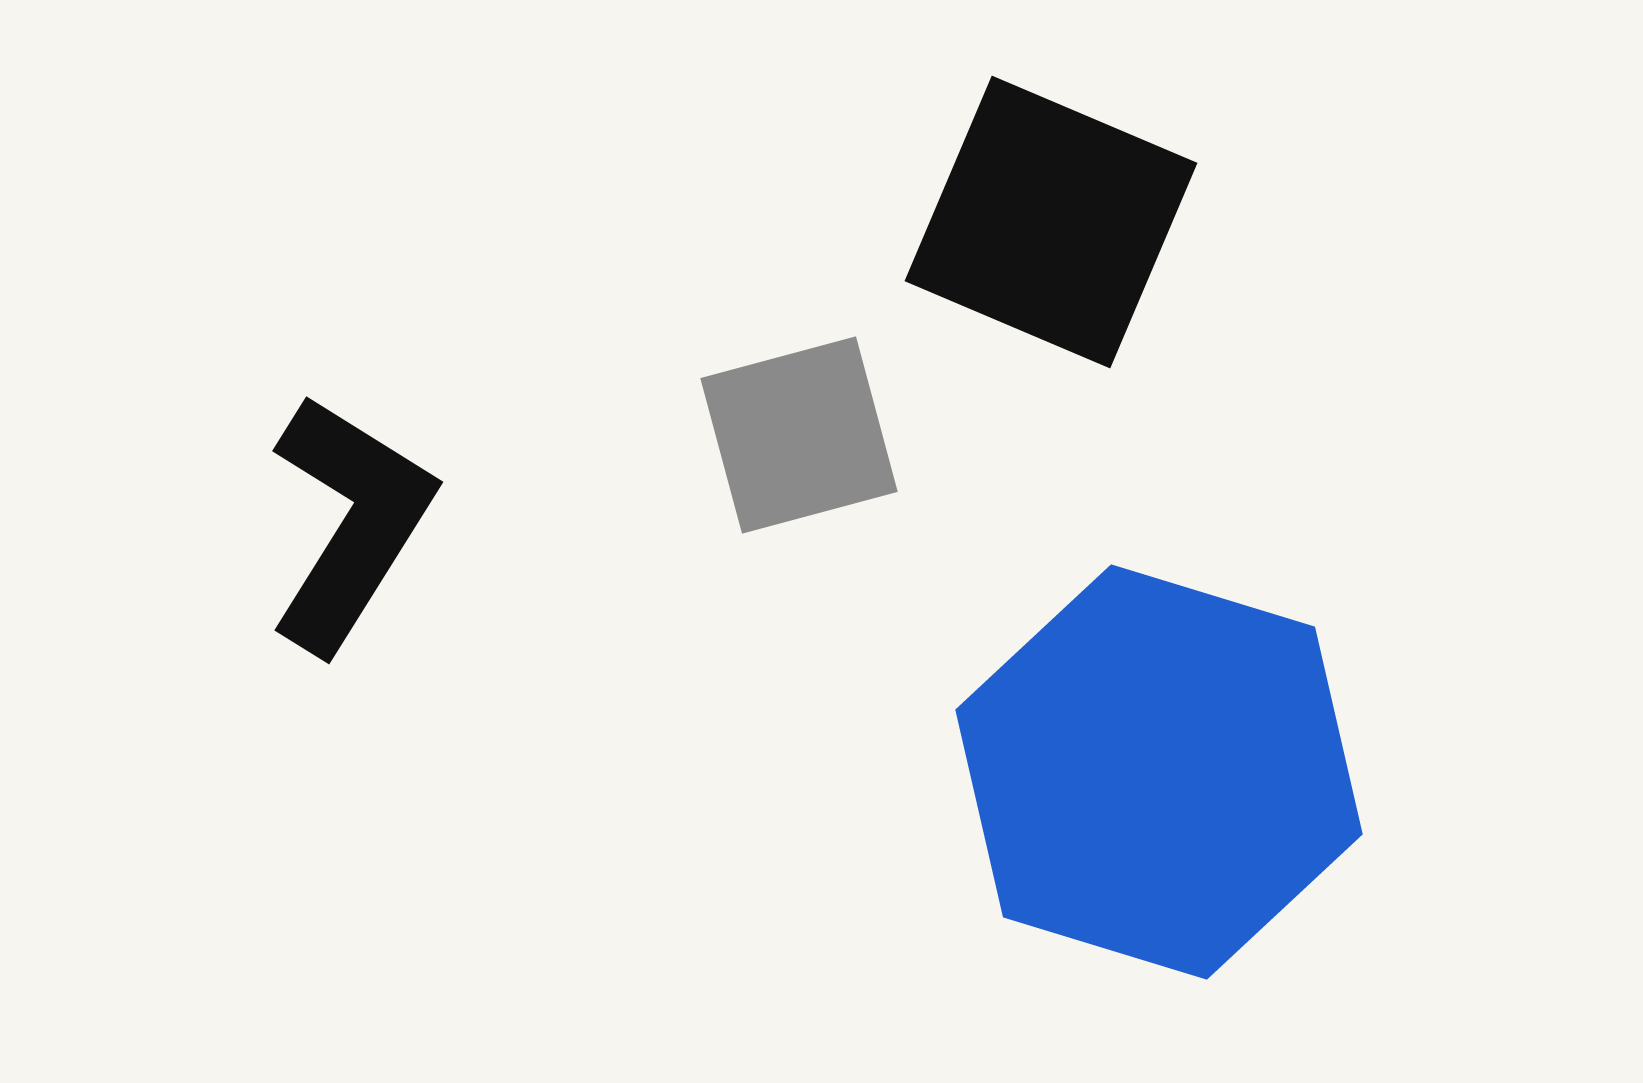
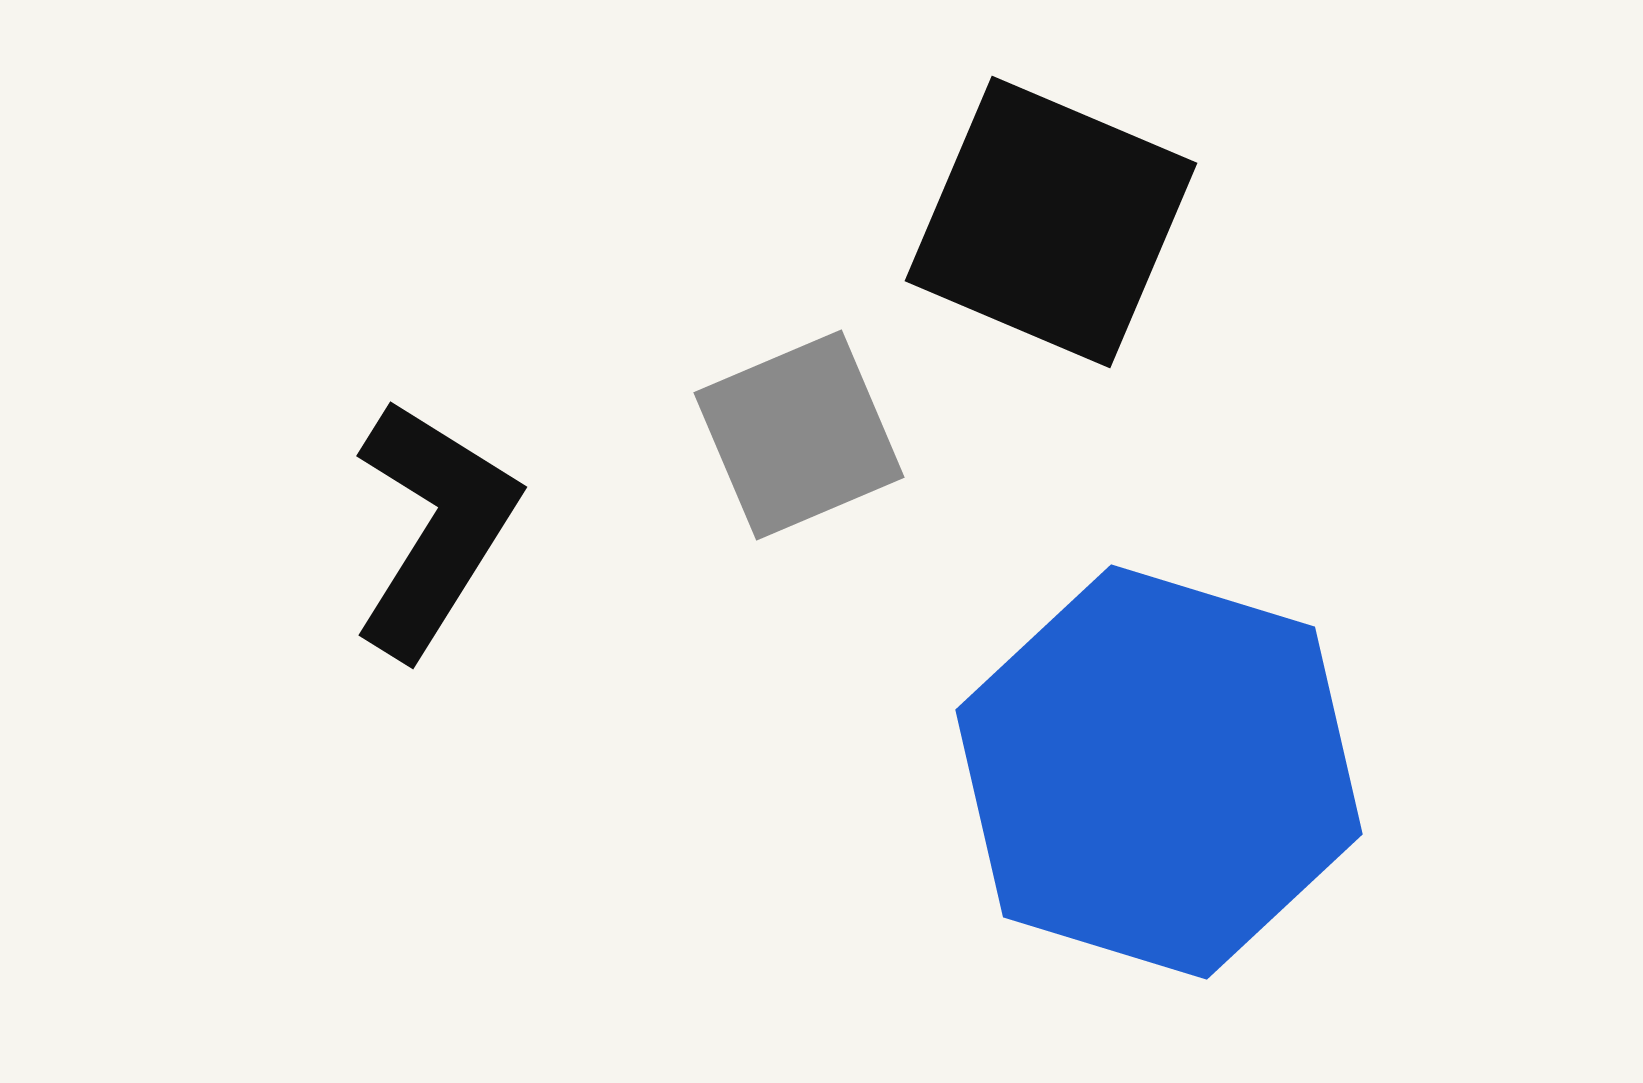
gray square: rotated 8 degrees counterclockwise
black L-shape: moved 84 px right, 5 px down
